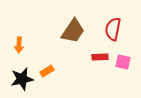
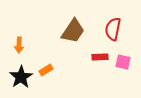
orange rectangle: moved 1 px left, 1 px up
black star: moved 1 px left, 2 px up; rotated 20 degrees counterclockwise
